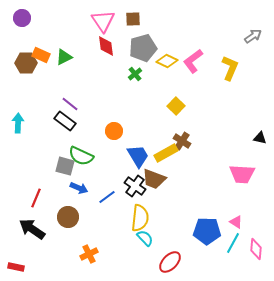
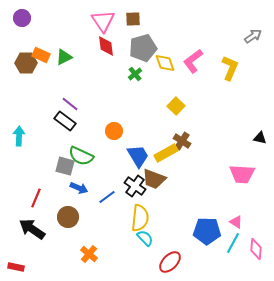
yellow diamond at (167, 61): moved 2 px left, 2 px down; rotated 45 degrees clockwise
cyan arrow at (18, 123): moved 1 px right, 13 px down
orange cross at (89, 254): rotated 24 degrees counterclockwise
